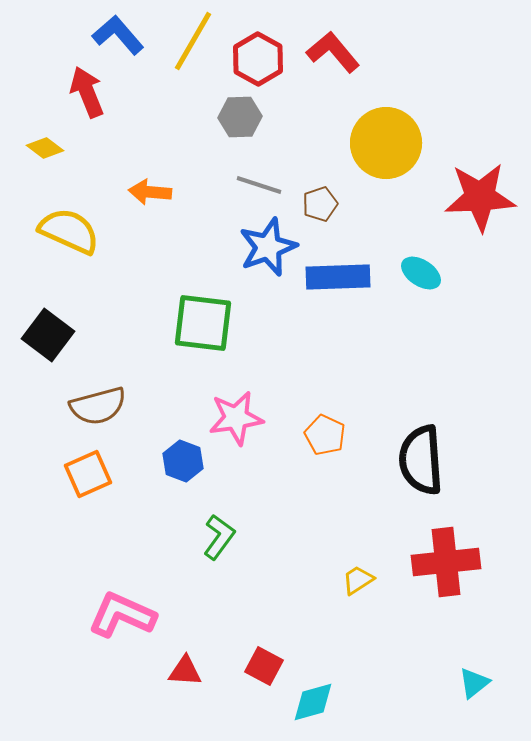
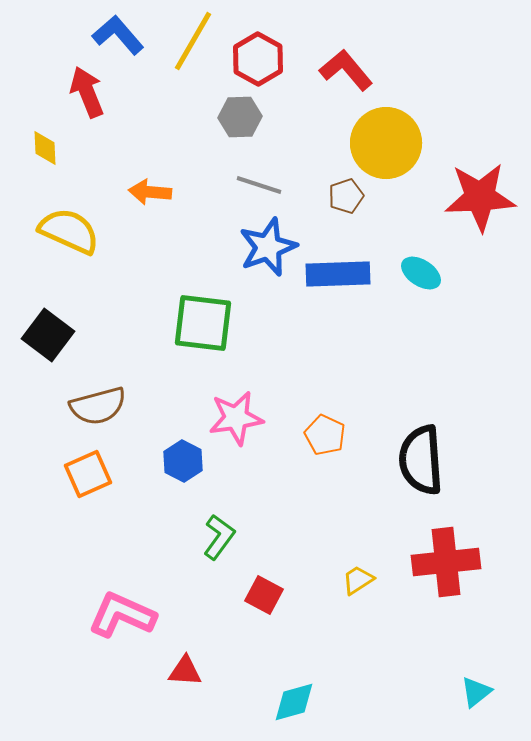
red L-shape: moved 13 px right, 18 px down
yellow diamond: rotated 51 degrees clockwise
brown pentagon: moved 26 px right, 8 px up
blue rectangle: moved 3 px up
blue hexagon: rotated 6 degrees clockwise
red square: moved 71 px up
cyan triangle: moved 2 px right, 9 px down
cyan diamond: moved 19 px left
